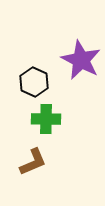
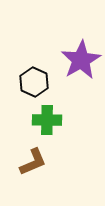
purple star: rotated 15 degrees clockwise
green cross: moved 1 px right, 1 px down
